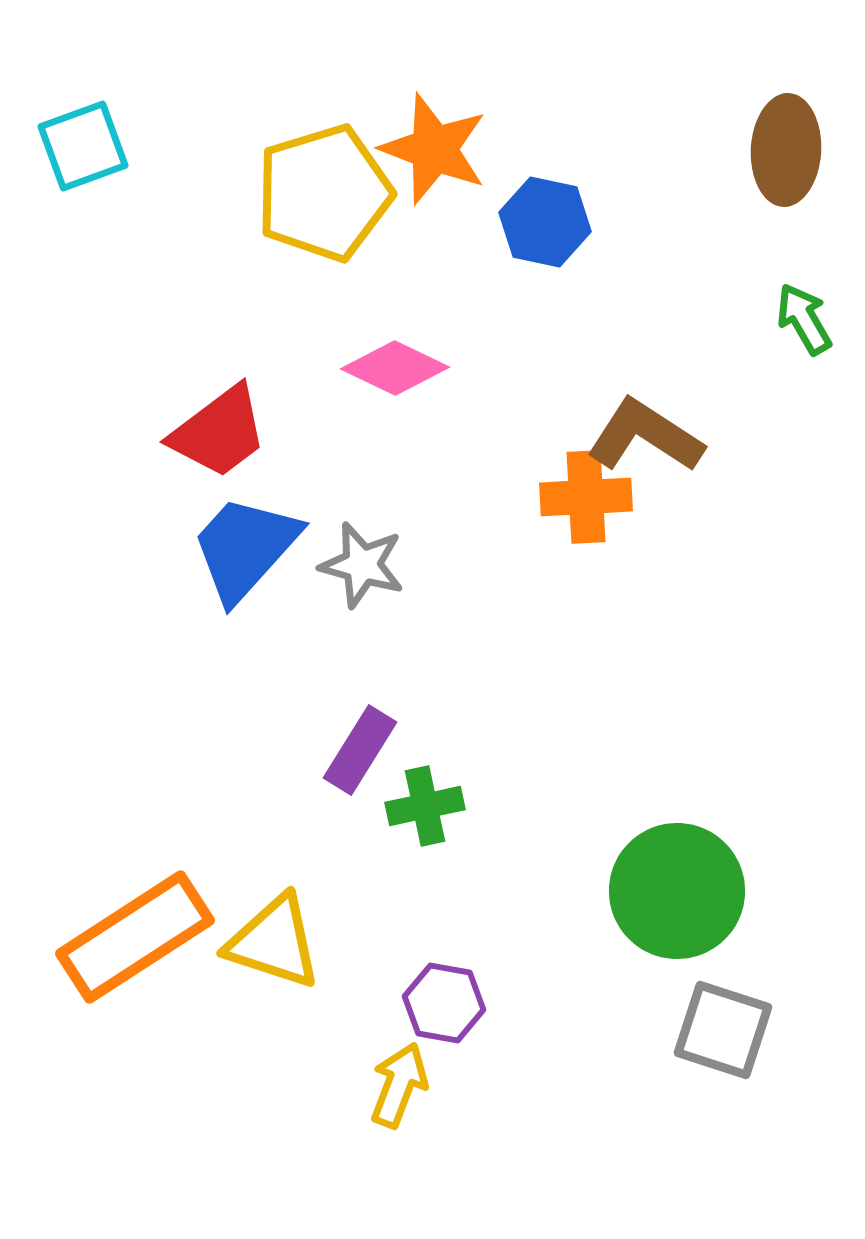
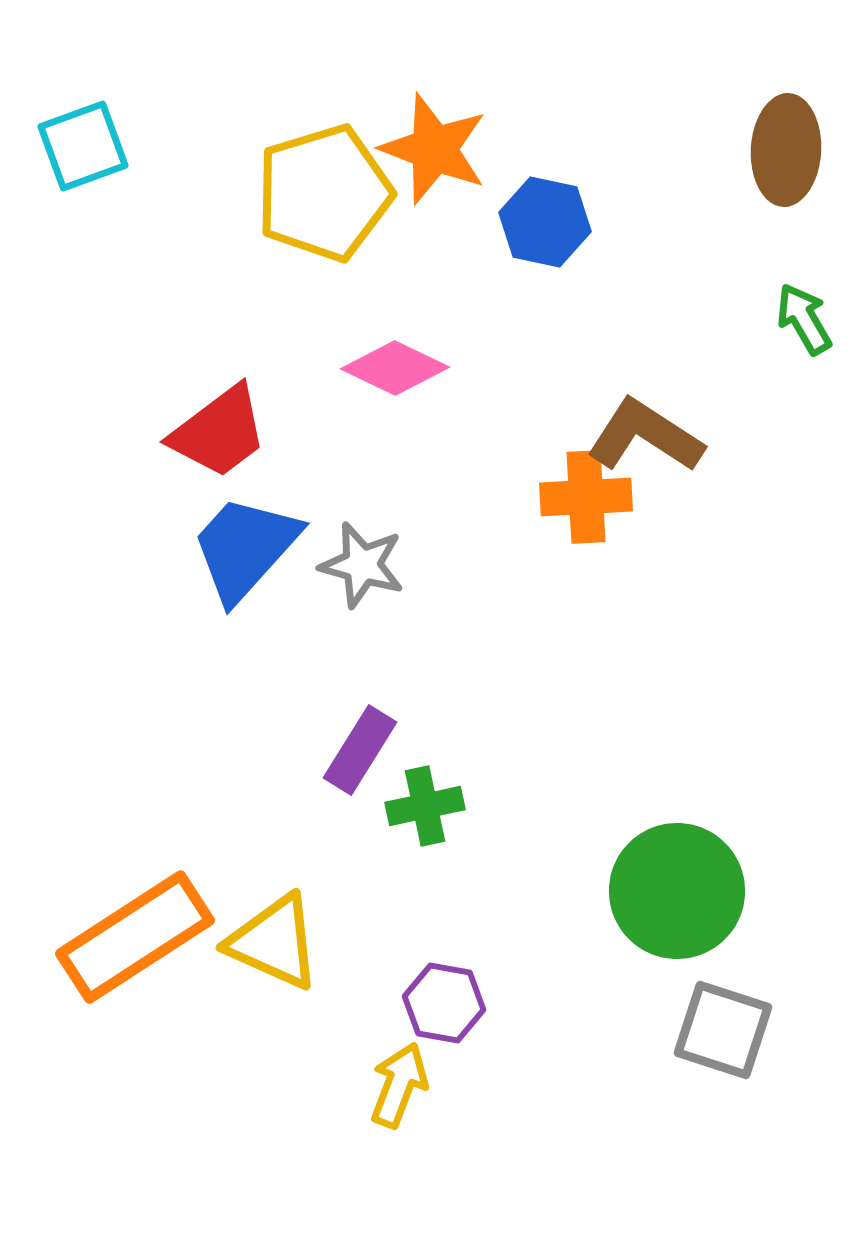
yellow triangle: rotated 6 degrees clockwise
